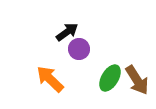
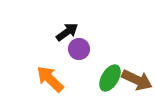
brown arrow: rotated 32 degrees counterclockwise
